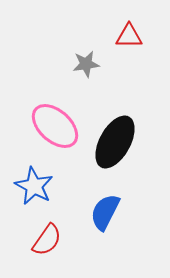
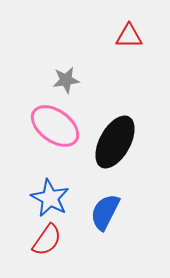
gray star: moved 20 px left, 16 px down
pink ellipse: rotated 6 degrees counterclockwise
blue star: moved 16 px right, 12 px down
